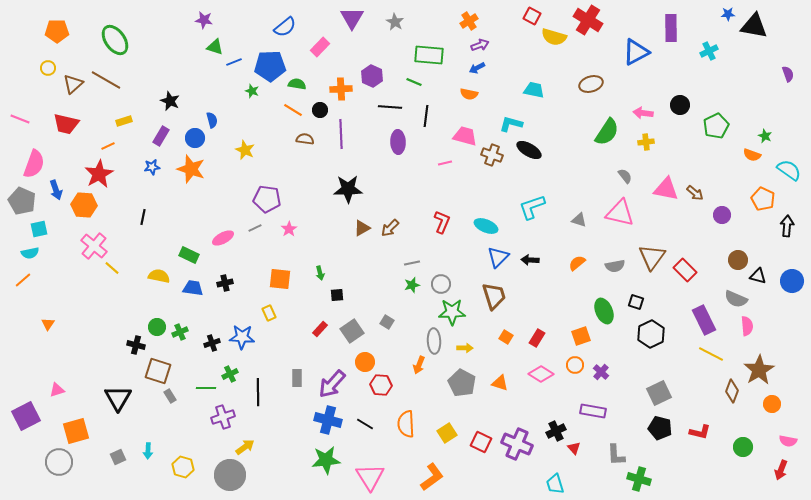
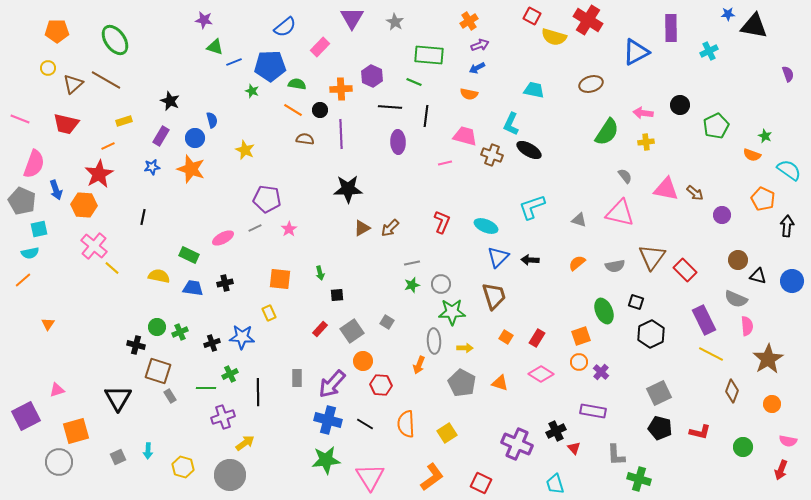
cyan L-shape at (511, 124): rotated 80 degrees counterclockwise
orange circle at (365, 362): moved 2 px left, 1 px up
orange circle at (575, 365): moved 4 px right, 3 px up
brown star at (759, 370): moved 9 px right, 11 px up
red square at (481, 442): moved 41 px down
yellow arrow at (245, 447): moved 4 px up
